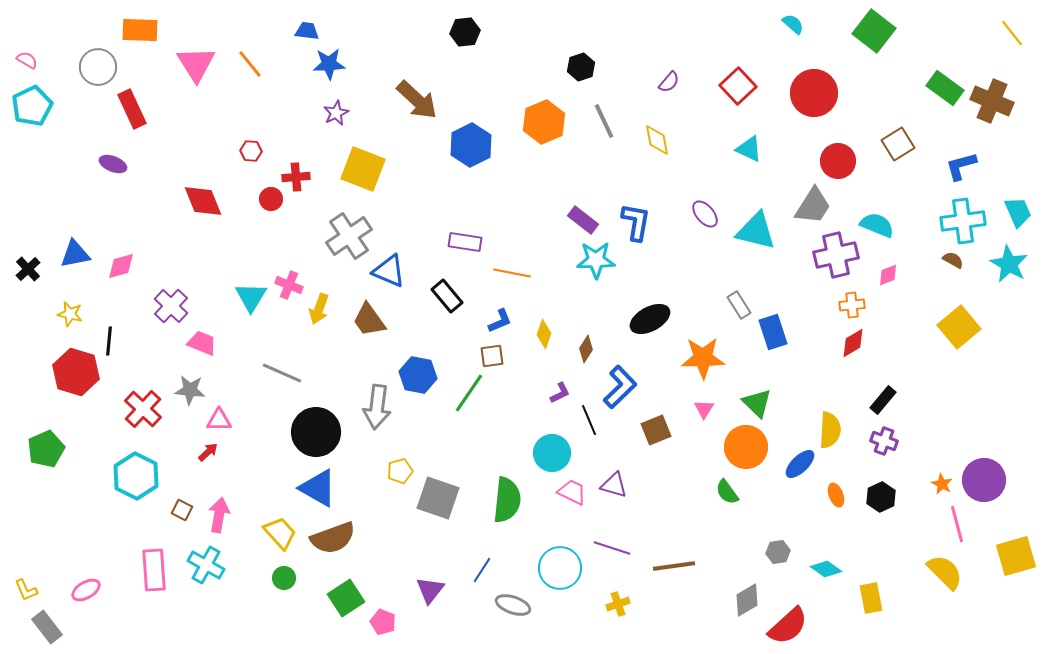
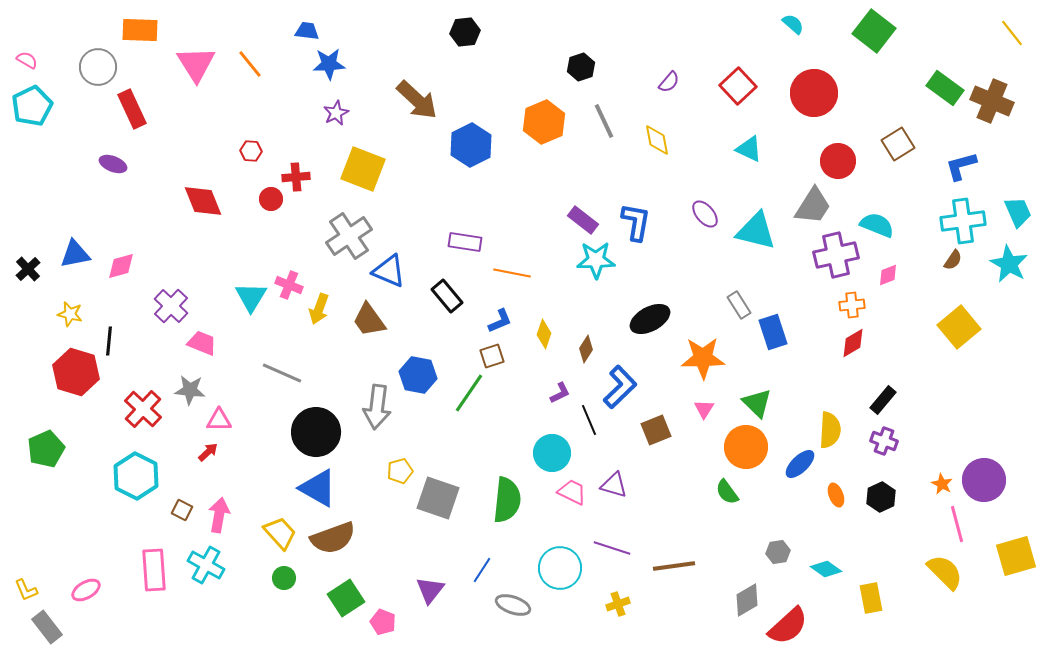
brown semicircle at (953, 260): rotated 95 degrees clockwise
brown square at (492, 356): rotated 10 degrees counterclockwise
